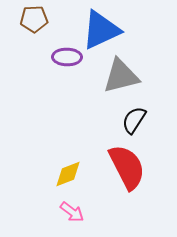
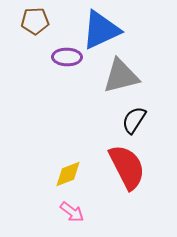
brown pentagon: moved 1 px right, 2 px down
